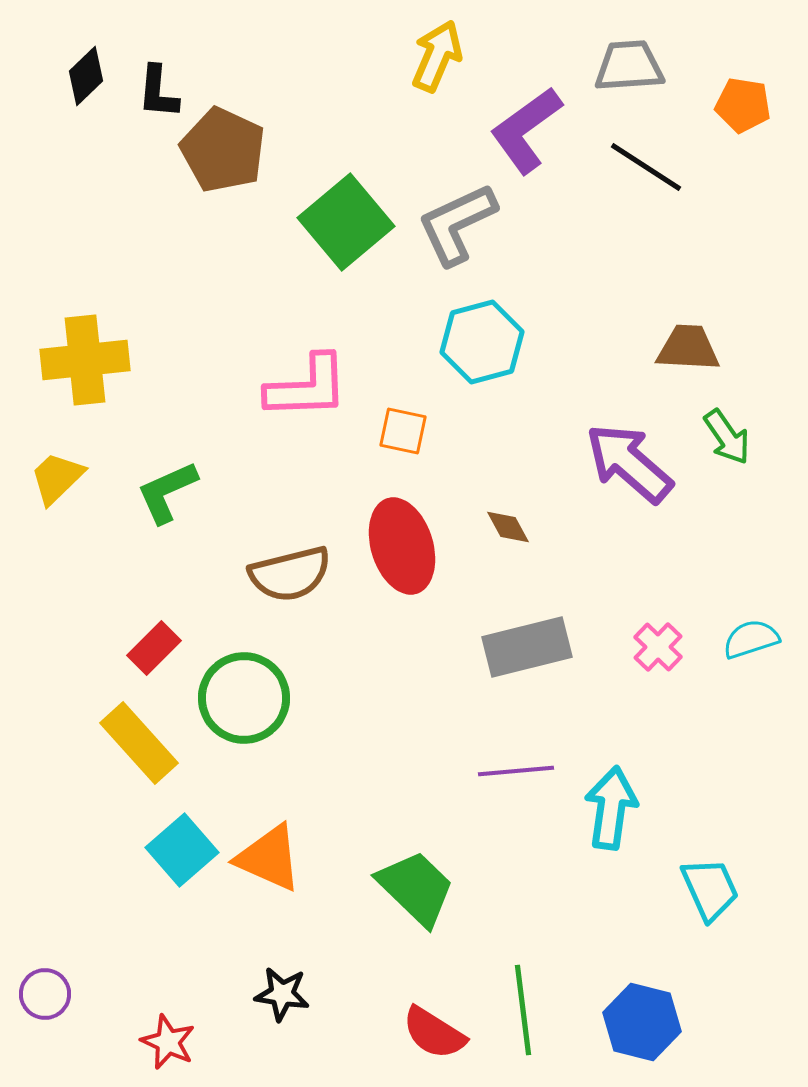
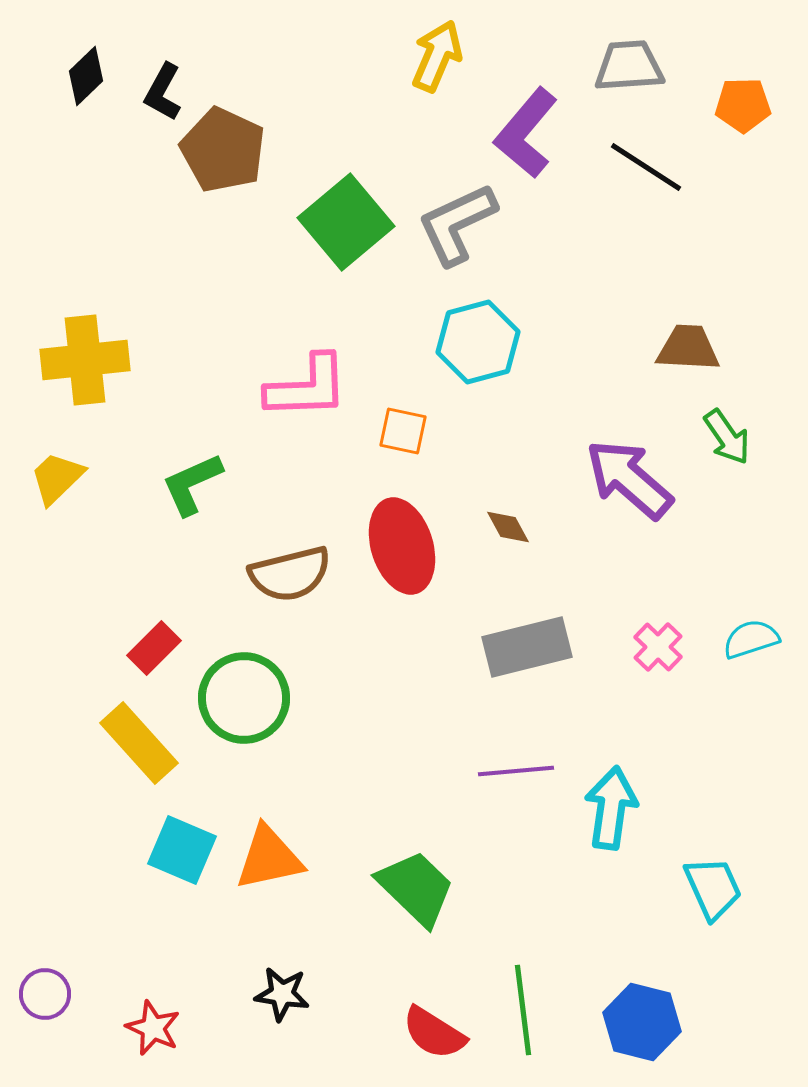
black L-shape: moved 5 px right; rotated 24 degrees clockwise
orange pentagon: rotated 10 degrees counterclockwise
purple L-shape: moved 3 px down; rotated 14 degrees counterclockwise
cyan hexagon: moved 4 px left
purple arrow: moved 16 px down
green L-shape: moved 25 px right, 8 px up
cyan square: rotated 26 degrees counterclockwise
orange triangle: rotated 36 degrees counterclockwise
cyan trapezoid: moved 3 px right, 1 px up
red star: moved 15 px left, 14 px up
